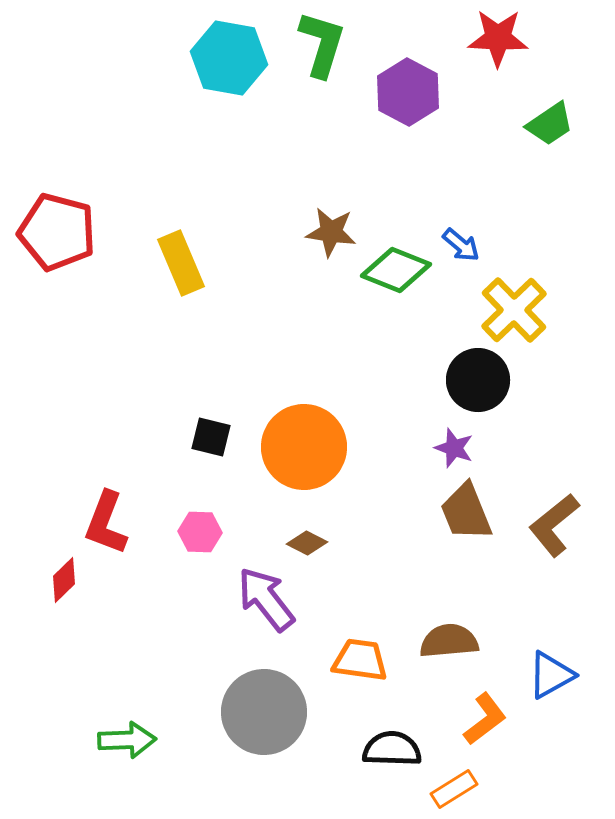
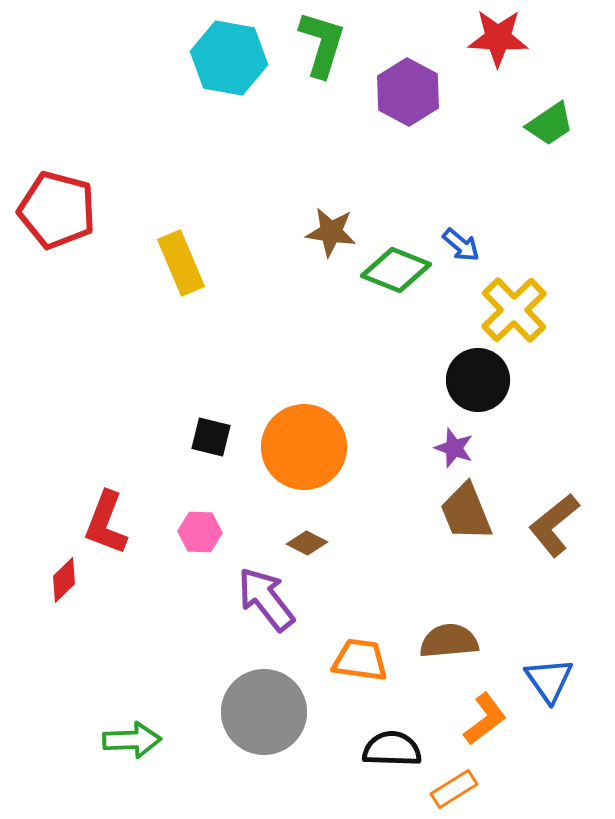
red pentagon: moved 22 px up
blue triangle: moved 2 px left, 5 px down; rotated 36 degrees counterclockwise
green arrow: moved 5 px right
